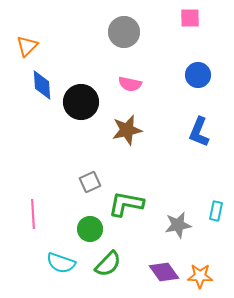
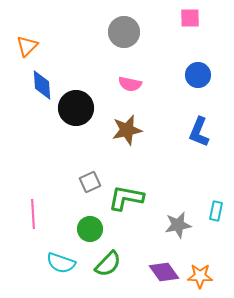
black circle: moved 5 px left, 6 px down
green L-shape: moved 6 px up
